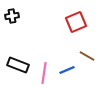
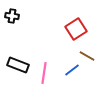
black cross: rotated 16 degrees clockwise
red square: moved 7 px down; rotated 10 degrees counterclockwise
blue line: moved 5 px right; rotated 14 degrees counterclockwise
